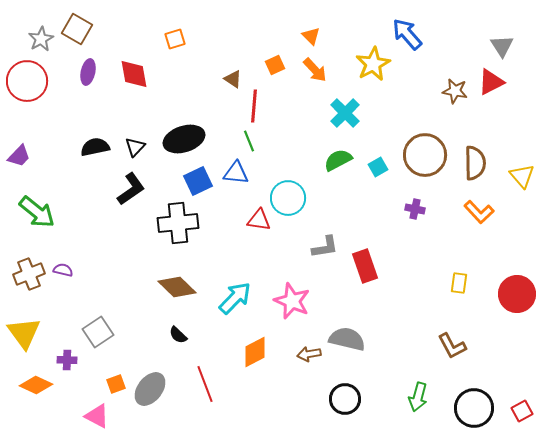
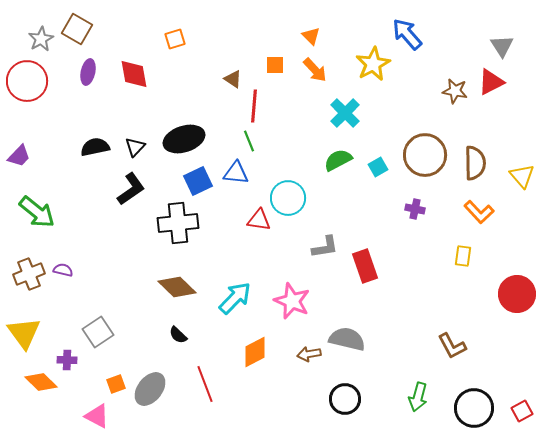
orange square at (275, 65): rotated 24 degrees clockwise
yellow rectangle at (459, 283): moved 4 px right, 27 px up
orange diamond at (36, 385): moved 5 px right, 3 px up; rotated 20 degrees clockwise
